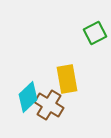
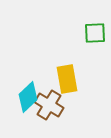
green square: rotated 25 degrees clockwise
